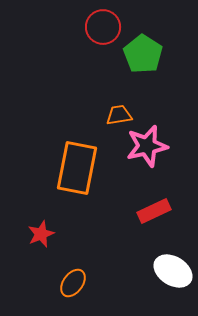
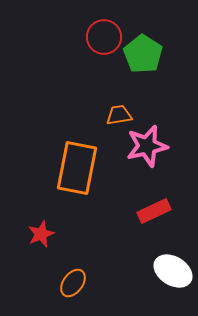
red circle: moved 1 px right, 10 px down
